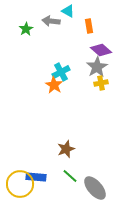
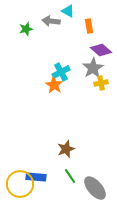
green star: rotated 16 degrees clockwise
gray star: moved 4 px left, 1 px down
green line: rotated 14 degrees clockwise
